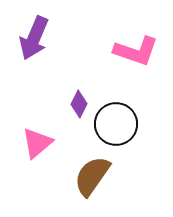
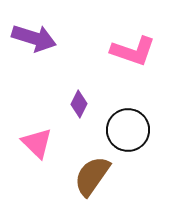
purple arrow: rotated 96 degrees counterclockwise
pink L-shape: moved 3 px left
black circle: moved 12 px right, 6 px down
pink triangle: rotated 36 degrees counterclockwise
